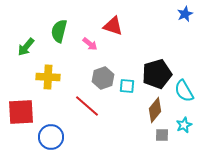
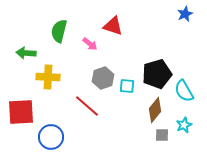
green arrow: moved 6 px down; rotated 54 degrees clockwise
